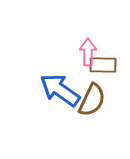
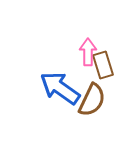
brown rectangle: rotated 72 degrees clockwise
blue arrow: moved 2 px up
